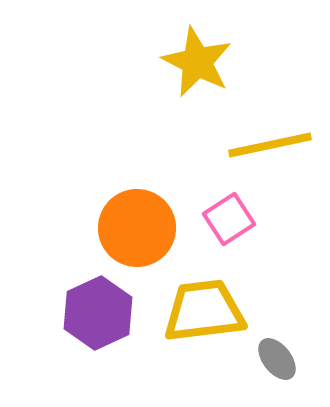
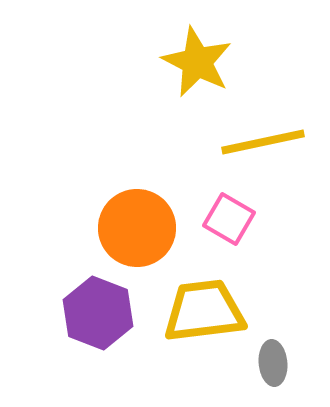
yellow line: moved 7 px left, 3 px up
pink square: rotated 27 degrees counterclockwise
purple hexagon: rotated 14 degrees counterclockwise
gray ellipse: moved 4 px left, 4 px down; rotated 33 degrees clockwise
